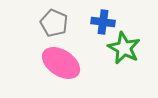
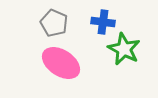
green star: moved 1 px down
